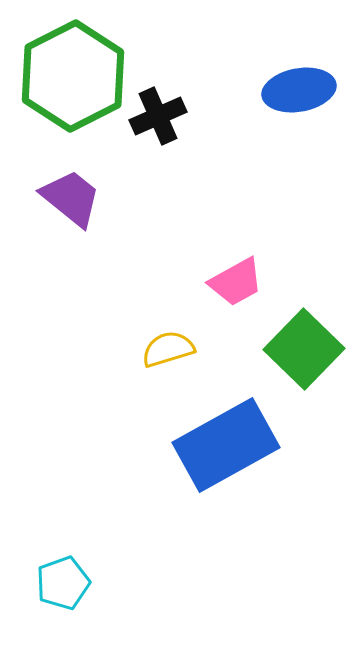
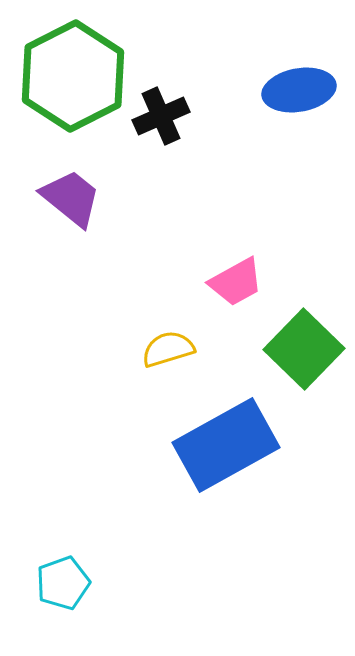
black cross: moved 3 px right
